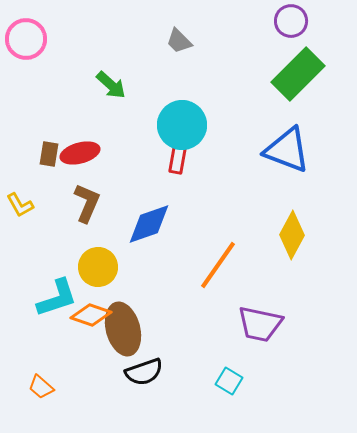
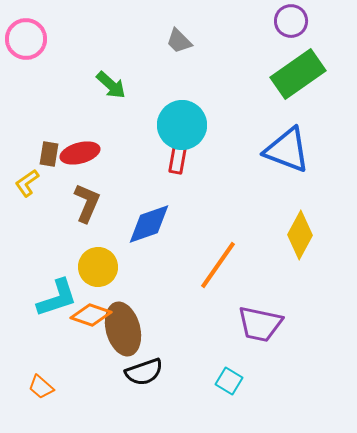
green rectangle: rotated 10 degrees clockwise
yellow L-shape: moved 7 px right, 22 px up; rotated 84 degrees clockwise
yellow diamond: moved 8 px right
